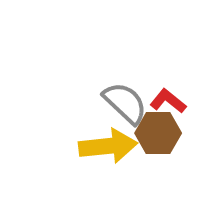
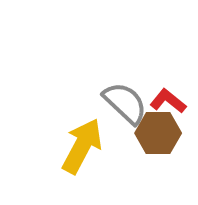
yellow arrow: moved 26 px left; rotated 56 degrees counterclockwise
